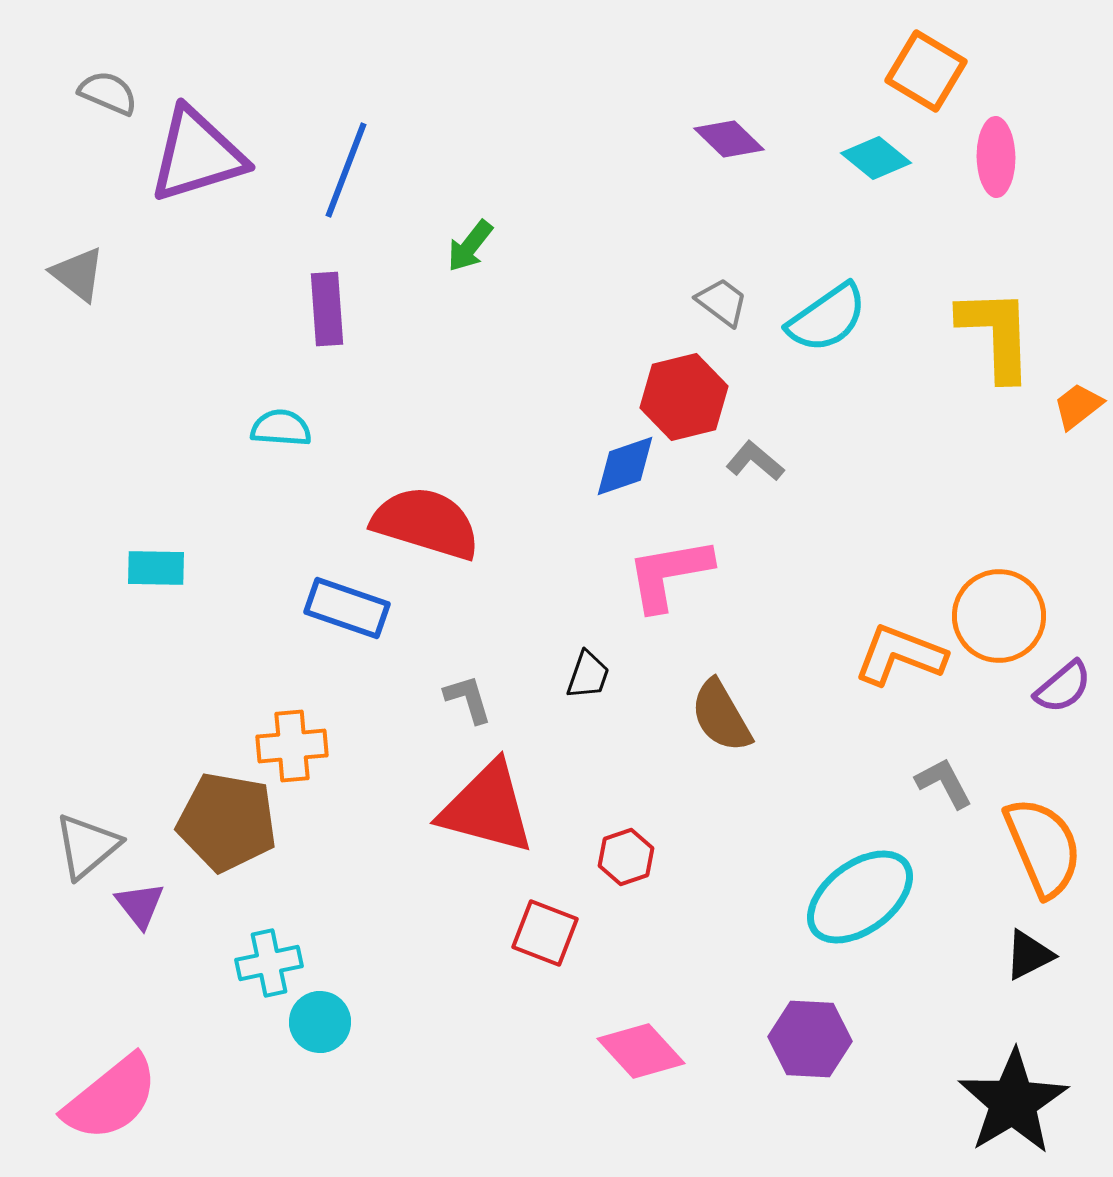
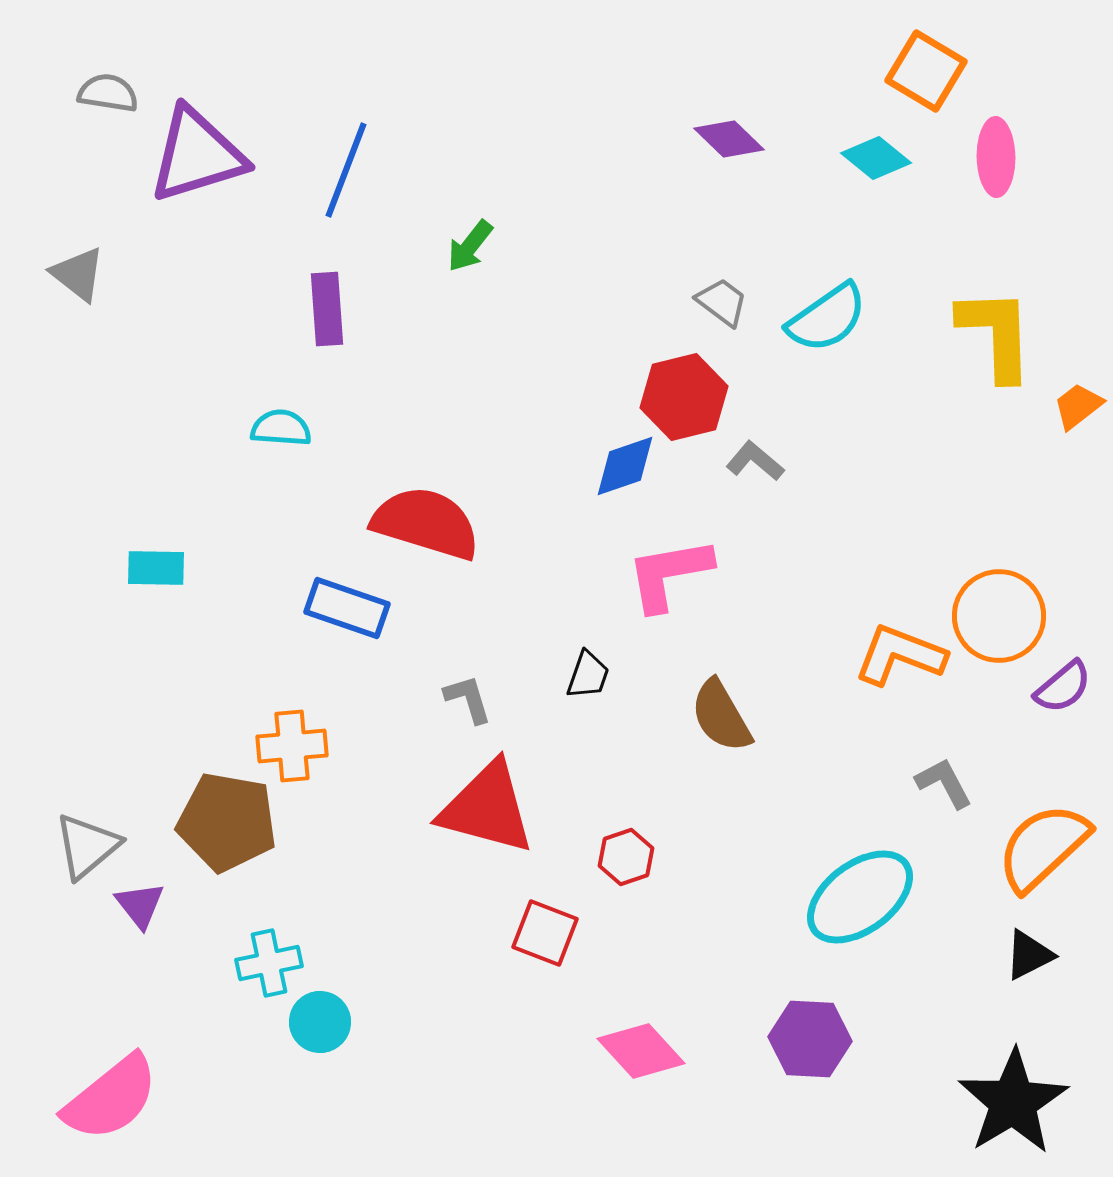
gray semicircle at (108, 93): rotated 14 degrees counterclockwise
orange semicircle at (1043, 847): rotated 110 degrees counterclockwise
